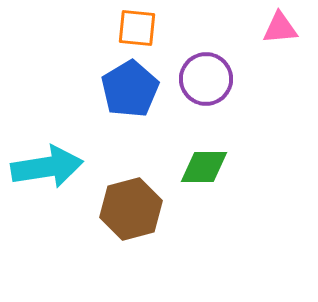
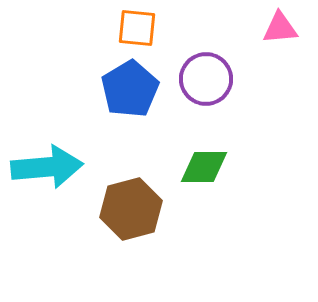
cyan arrow: rotated 4 degrees clockwise
